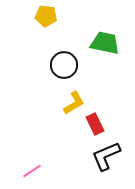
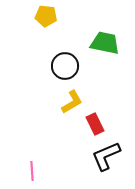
black circle: moved 1 px right, 1 px down
yellow L-shape: moved 2 px left, 1 px up
pink line: rotated 60 degrees counterclockwise
